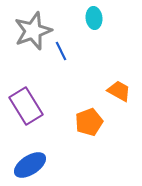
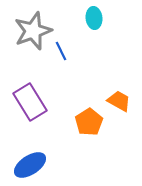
orange trapezoid: moved 10 px down
purple rectangle: moved 4 px right, 4 px up
orange pentagon: rotated 12 degrees counterclockwise
